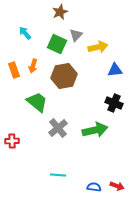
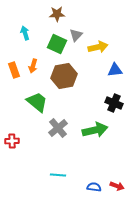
brown star: moved 3 px left, 2 px down; rotated 21 degrees clockwise
cyan arrow: rotated 24 degrees clockwise
